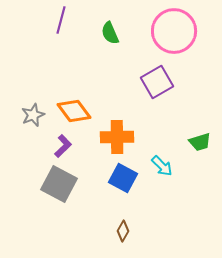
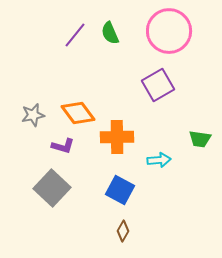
purple line: moved 14 px right, 15 px down; rotated 24 degrees clockwise
pink circle: moved 5 px left
purple square: moved 1 px right, 3 px down
orange diamond: moved 4 px right, 2 px down
gray star: rotated 10 degrees clockwise
green trapezoid: moved 3 px up; rotated 25 degrees clockwise
purple L-shape: rotated 60 degrees clockwise
cyan arrow: moved 3 px left, 6 px up; rotated 50 degrees counterclockwise
blue square: moved 3 px left, 12 px down
gray square: moved 7 px left, 4 px down; rotated 15 degrees clockwise
